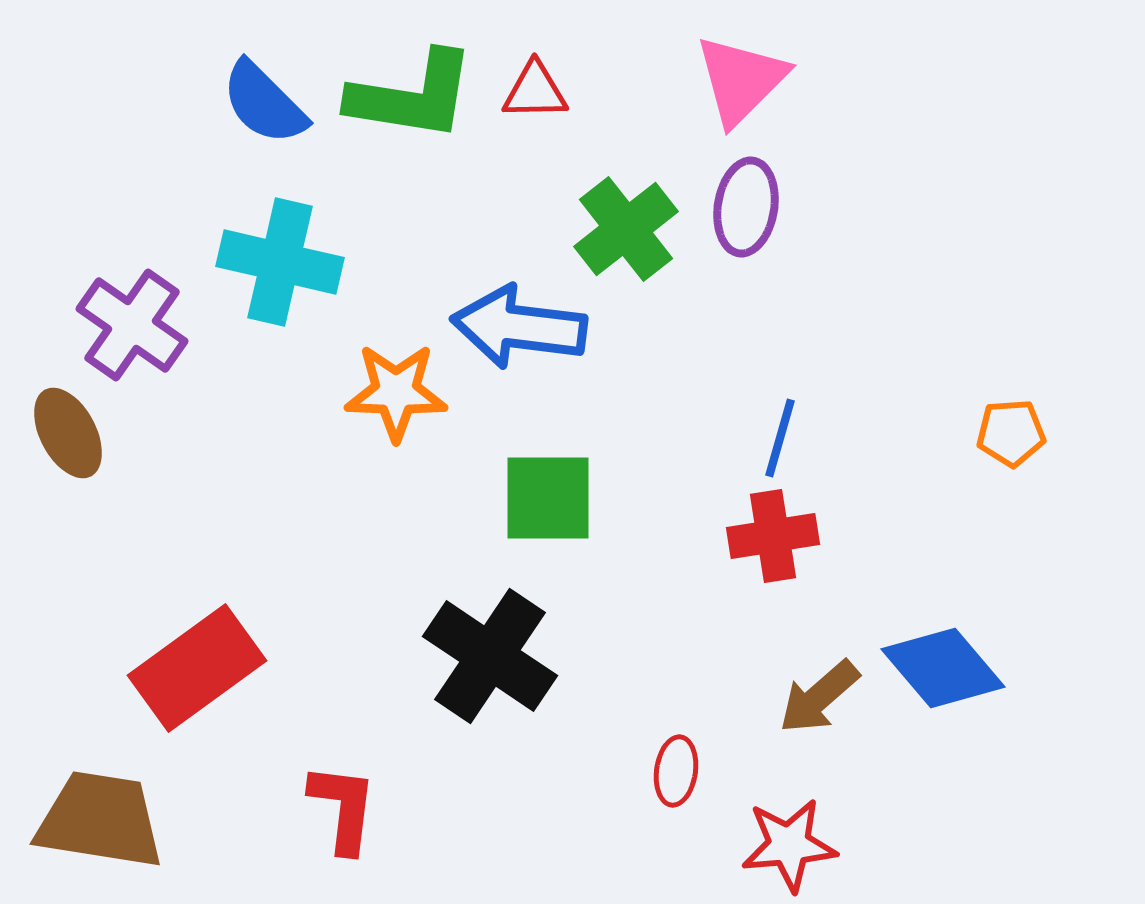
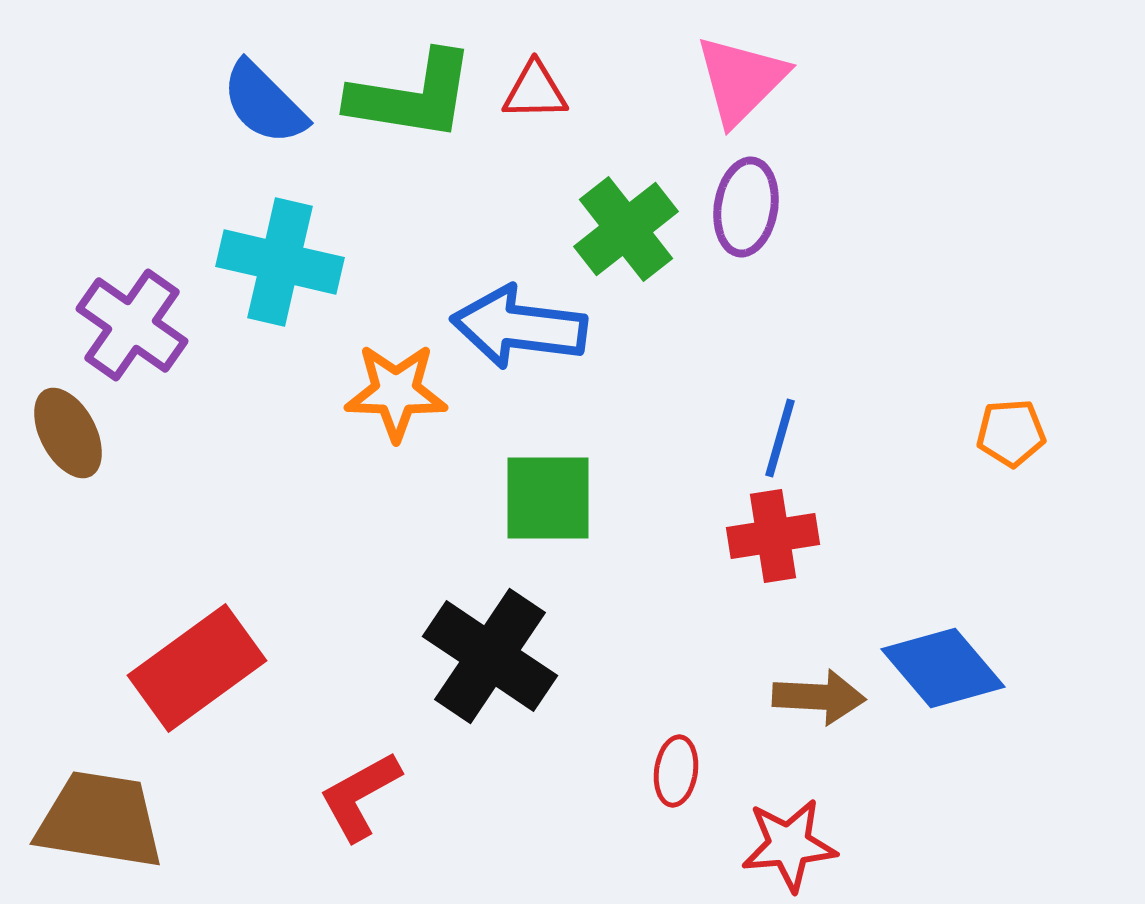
brown arrow: rotated 136 degrees counterclockwise
red L-shape: moved 17 px right, 12 px up; rotated 126 degrees counterclockwise
